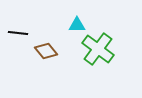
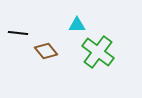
green cross: moved 3 px down
